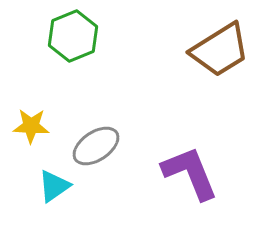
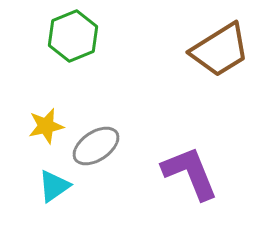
yellow star: moved 15 px right; rotated 15 degrees counterclockwise
